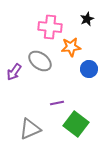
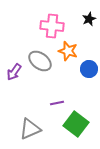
black star: moved 2 px right
pink cross: moved 2 px right, 1 px up
orange star: moved 3 px left, 4 px down; rotated 24 degrees clockwise
